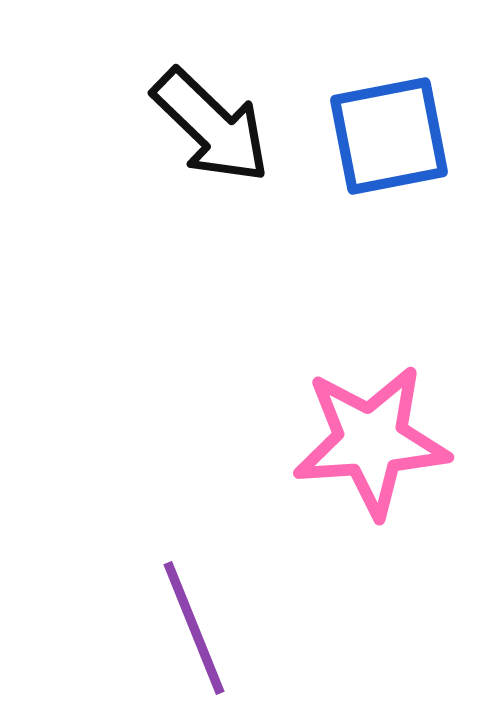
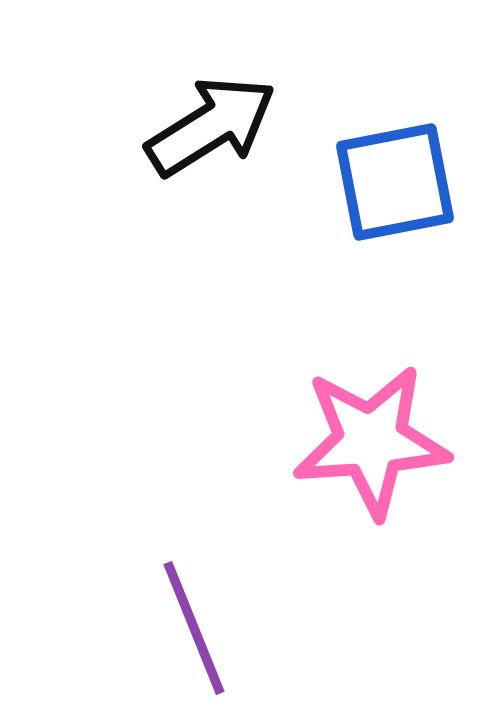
black arrow: rotated 76 degrees counterclockwise
blue square: moved 6 px right, 46 px down
